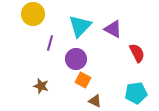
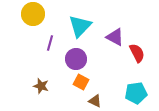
purple triangle: moved 2 px right, 8 px down
orange square: moved 2 px left, 2 px down
